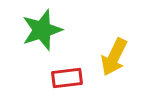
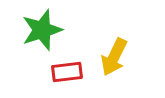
red rectangle: moved 6 px up
